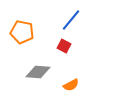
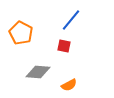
orange pentagon: moved 1 px left, 1 px down; rotated 15 degrees clockwise
red square: rotated 16 degrees counterclockwise
orange semicircle: moved 2 px left
